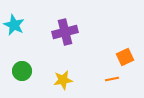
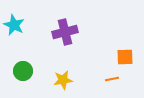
orange square: rotated 24 degrees clockwise
green circle: moved 1 px right
